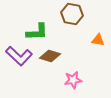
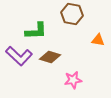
green L-shape: moved 1 px left, 1 px up
brown diamond: moved 1 px down
